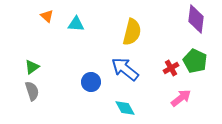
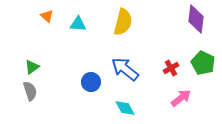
cyan triangle: moved 2 px right
yellow semicircle: moved 9 px left, 10 px up
green pentagon: moved 8 px right, 2 px down
gray semicircle: moved 2 px left
